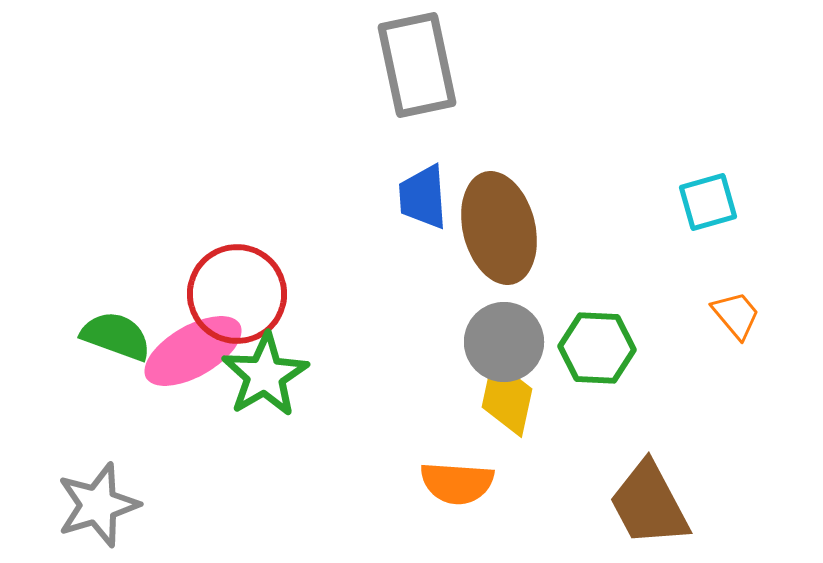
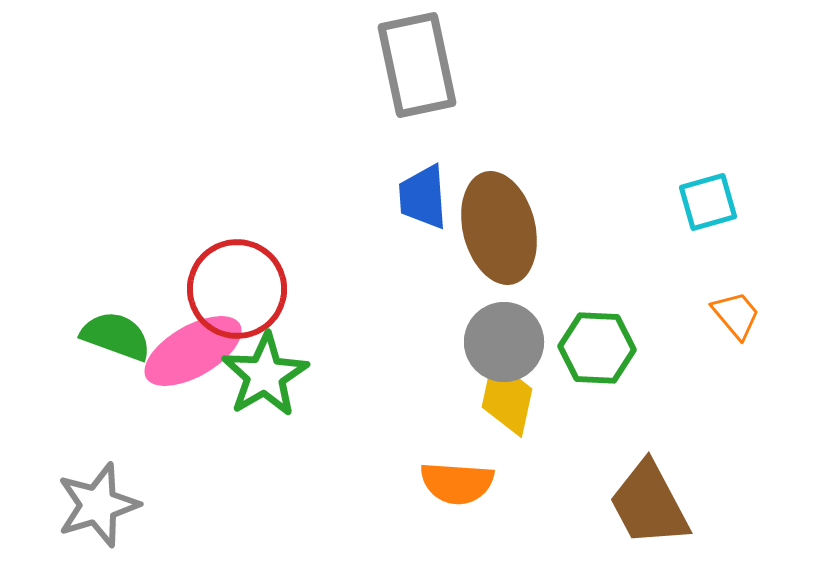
red circle: moved 5 px up
